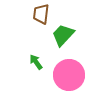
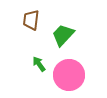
brown trapezoid: moved 10 px left, 6 px down
green arrow: moved 3 px right, 2 px down
